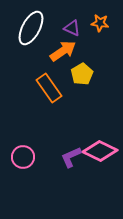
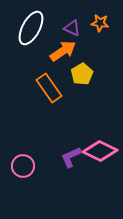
pink circle: moved 9 px down
